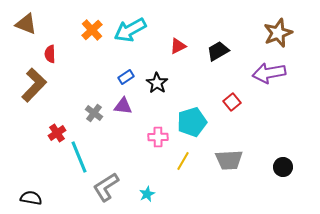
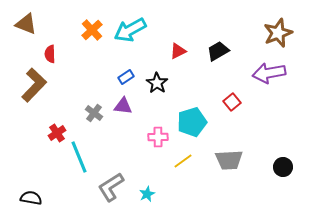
red triangle: moved 5 px down
yellow line: rotated 24 degrees clockwise
gray L-shape: moved 5 px right
